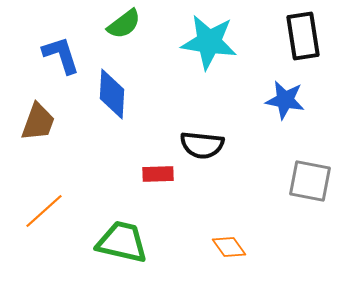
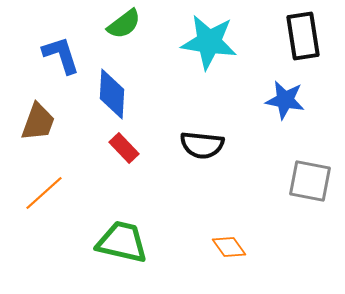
red rectangle: moved 34 px left, 26 px up; rotated 48 degrees clockwise
orange line: moved 18 px up
